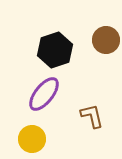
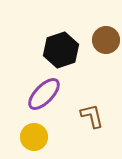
black hexagon: moved 6 px right
purple ellipse: rotated 6 degrees clockwise
yellow circle: moved 2 px right, 2 px up
